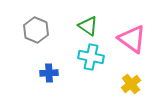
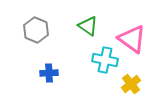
cyan cross: moved 14 px right, 3 px down
